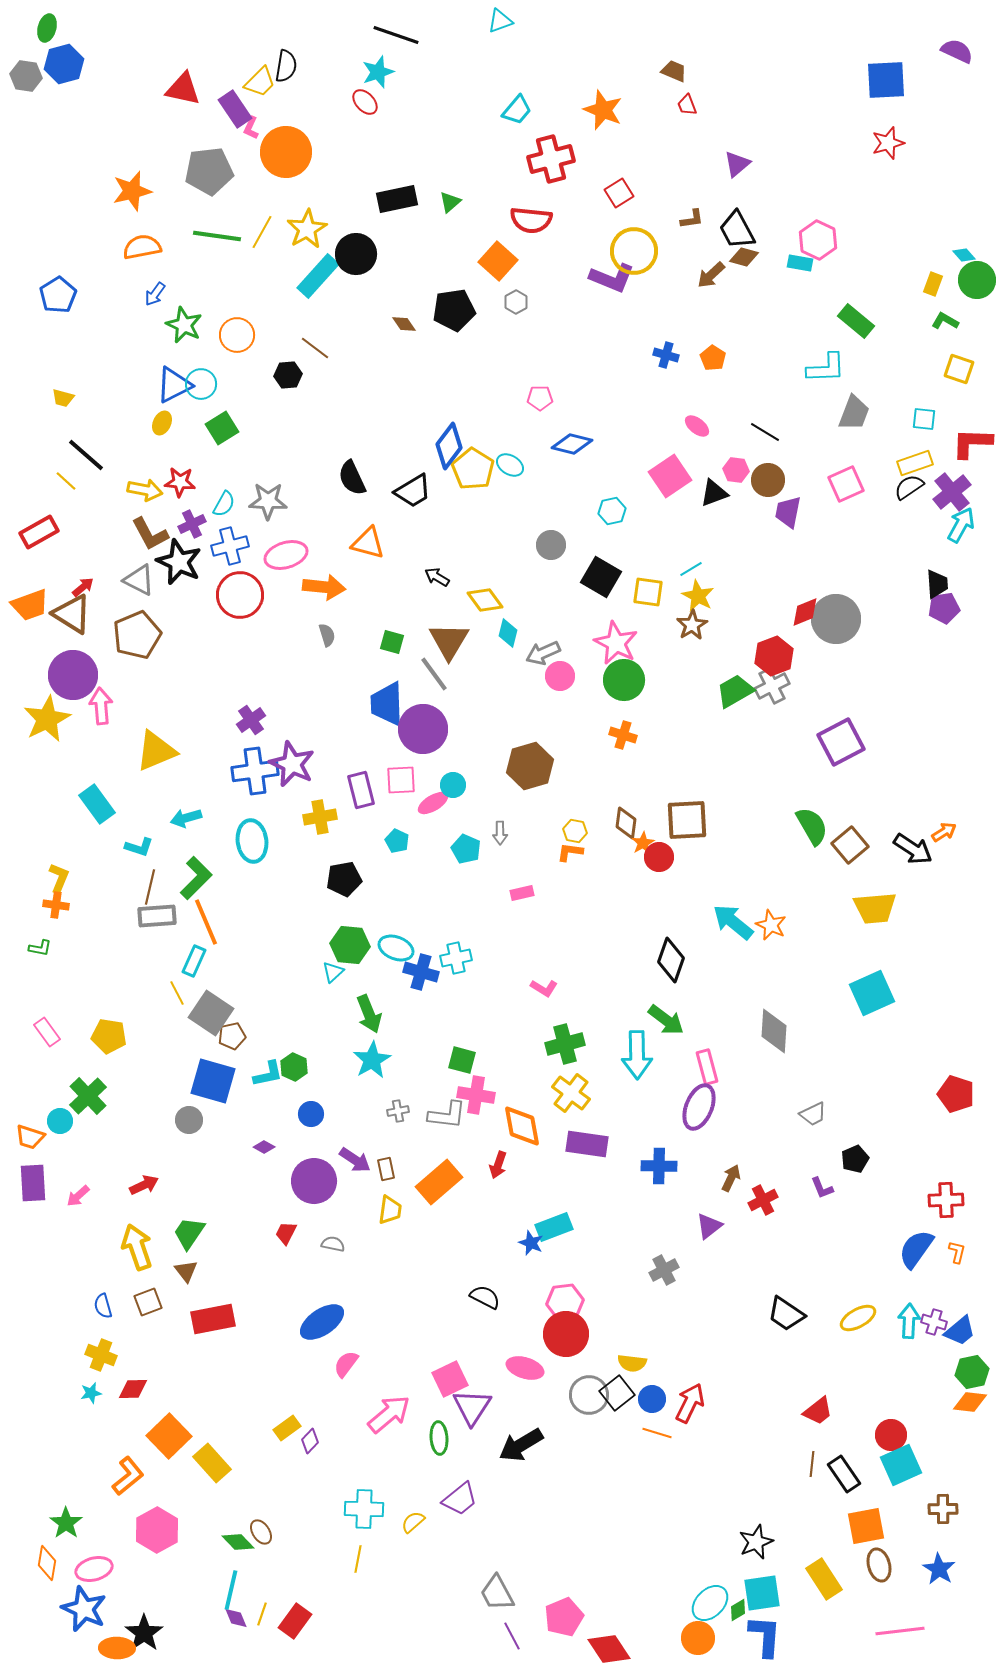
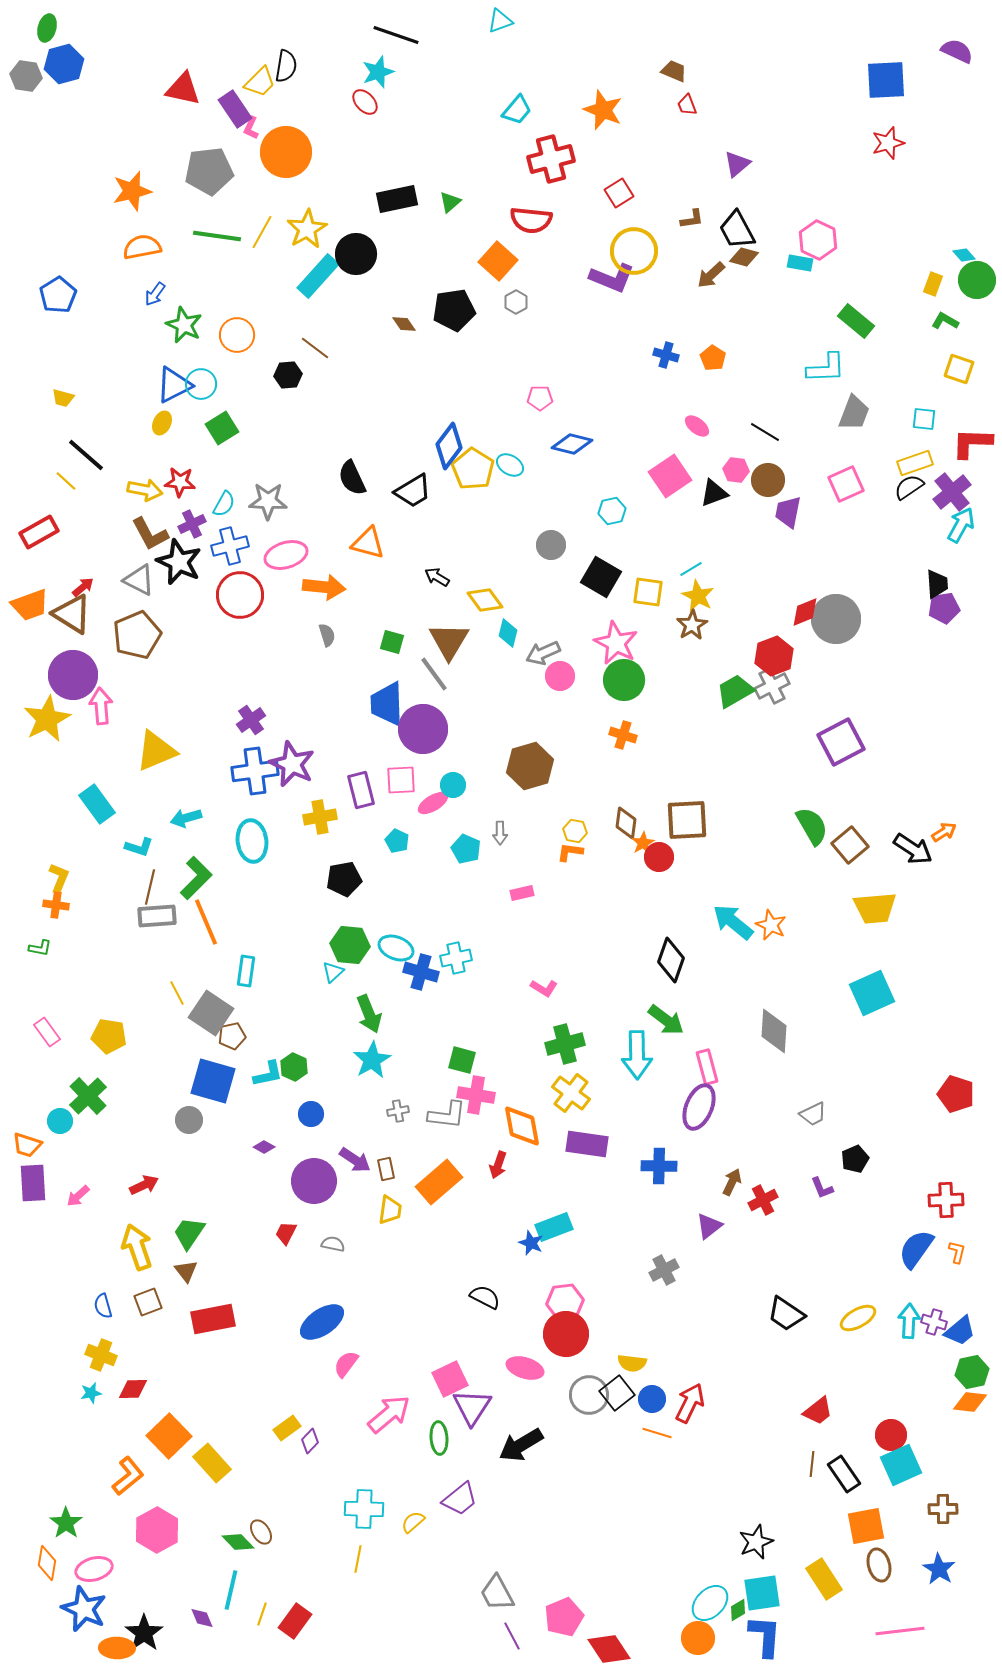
cyan rectangle at (194, 961): moved 52 px right, 10 px down; rotated 16 degrees counterclockwise
orange trapezoid at (30, 1137): moved 3 px left, 8 px down
brown arrow at (731, 1178): moved 1 px right, 4 px down
purple diamond at (236, 1618): moved 34 px left
